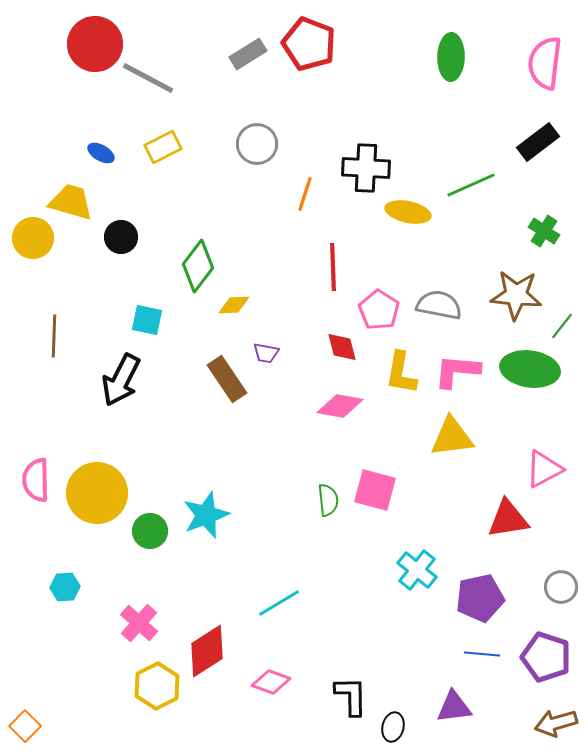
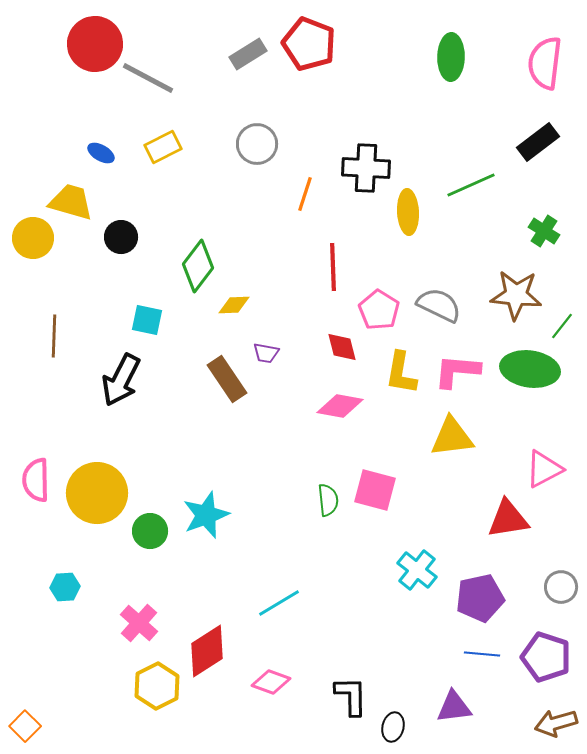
yellow ellipse at (408, 212): rotated 75 degrees clockwise
gray semicircle at (439, 305): rotated 15 degrees clockwise
